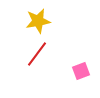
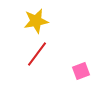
yellow star: moved 2 px left
